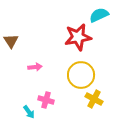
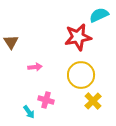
brown triangle: moved 1 px down
yellow cross: moved 1 px left, 2 px down; rotated 18 degrees clockwise
